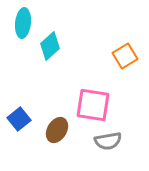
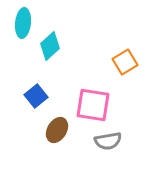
orange square: moved 6 px down
blue square: moved 17 px right, 23 px up
